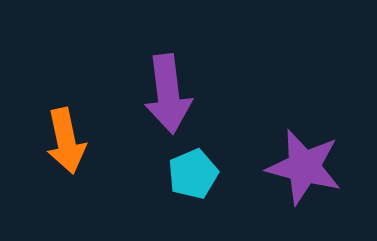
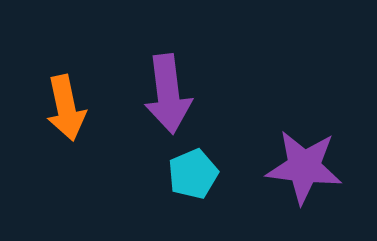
orange arrow: moved 33 px up
purple star: rotated 8 degrees counterclockwise
